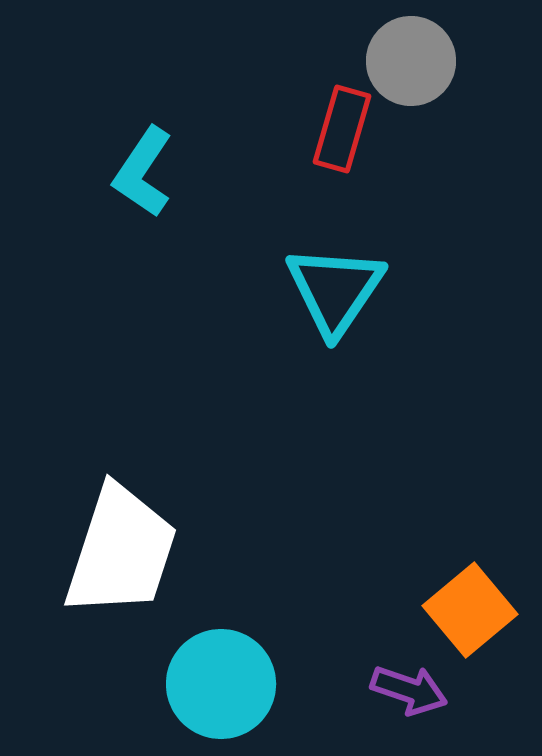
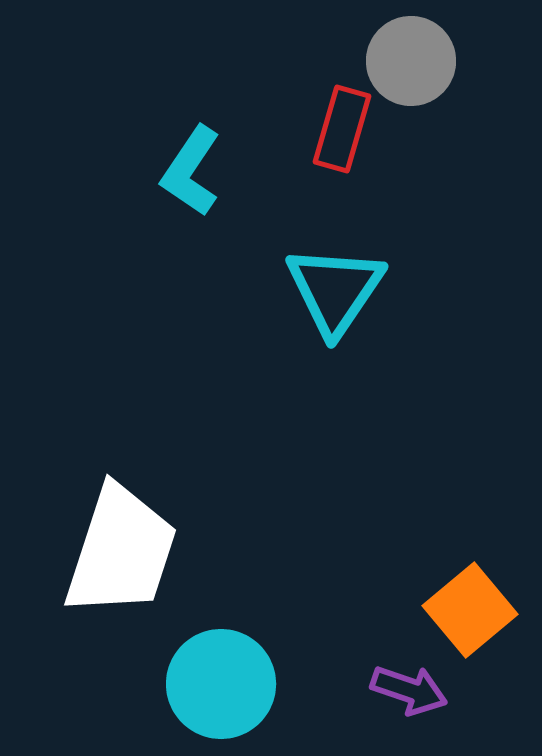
cyan L-shape: moved 48 px right, 1 px up
